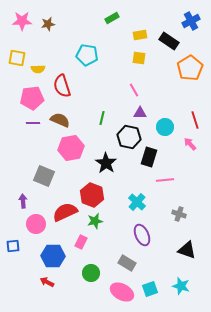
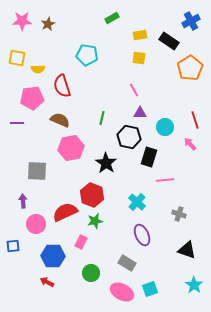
brown star at (48, 24): rotated 16 degrees counterclockwise
purple line at (33, 123): moved 16 px left
gray square at (44, 176): moved 7 px left, 5 px up; rotated 20 degrees counterclockwise
cyan star at (181, 286): moved 13 px right, 1 px up; rotated 18 degrees clockwise
